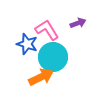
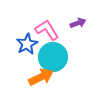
blue star: rotated 25 degrees clockwise
